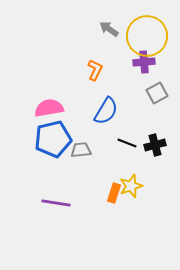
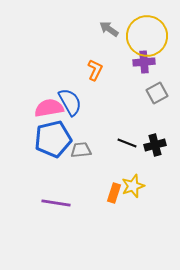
blue semicircle: moved 36 px left, 9 px up; rotated 60 degrees counterclockwise
yellow star: moved 2 px right
